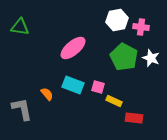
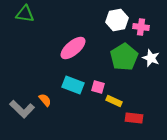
green triangle: moved 5 px right, 13 px up
green pentagon: rotated 12 degrees clockwise
orange semicircle: moved 2 px left, 6 px down
gray L-shape: rotated 145 degrees clockwise
